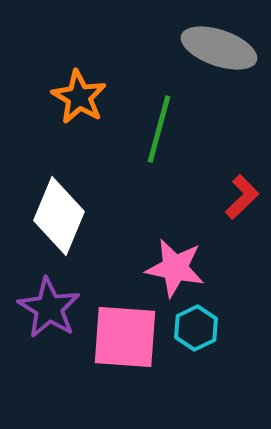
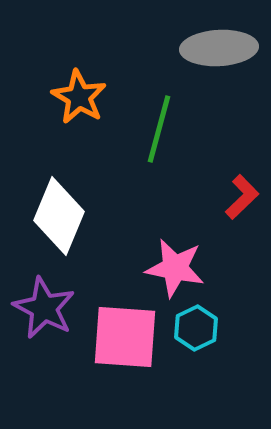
gray ellipse: rotated 22 degrees counterclockwise
purple star: moved 5 px left; rotated 4 degrees counterclockwise
